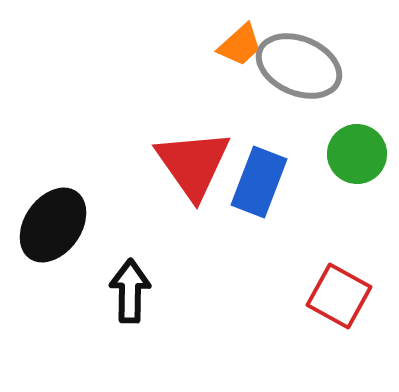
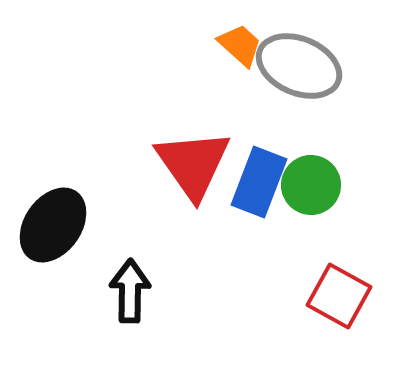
orange trapezoid: rotated 96 degrees counterclockwise
green circle: moved 46 px left, 31 px down
